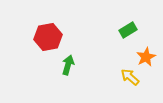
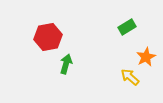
green rectangle: moved 1 px left, 3 px up
green arrow: moved 2 px left, 1 px up
